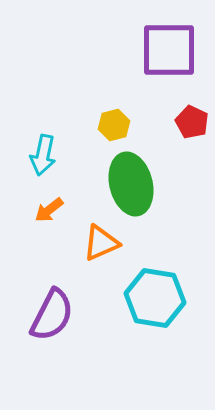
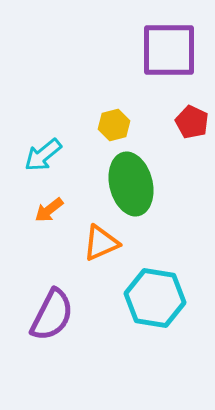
cyan arrow: rotated 39 degrees clockwise
